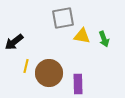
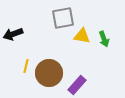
black arrow: moved 1 px left, 8 px up; rotated 18 degrees clockwise
purple rectangle: moved 1 px left, 1 px down; rotated 42 degrees clockwise
